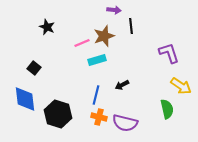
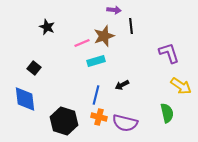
cyan rectangle: moved 1 px left, 1 px down
green semicircle: moved 4 px down
black hexagon: moved 6 px right, 7 px down
